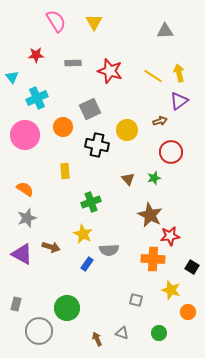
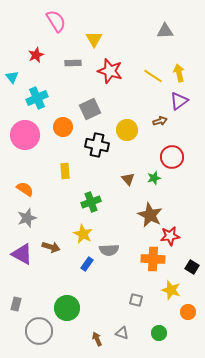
yellow triangle at (94, 22): moved 17 px down
red star at (36, 55): rotated 21 degrees counterclockwise
red circle at (171, 152): moved 1 px right, 5 px down
